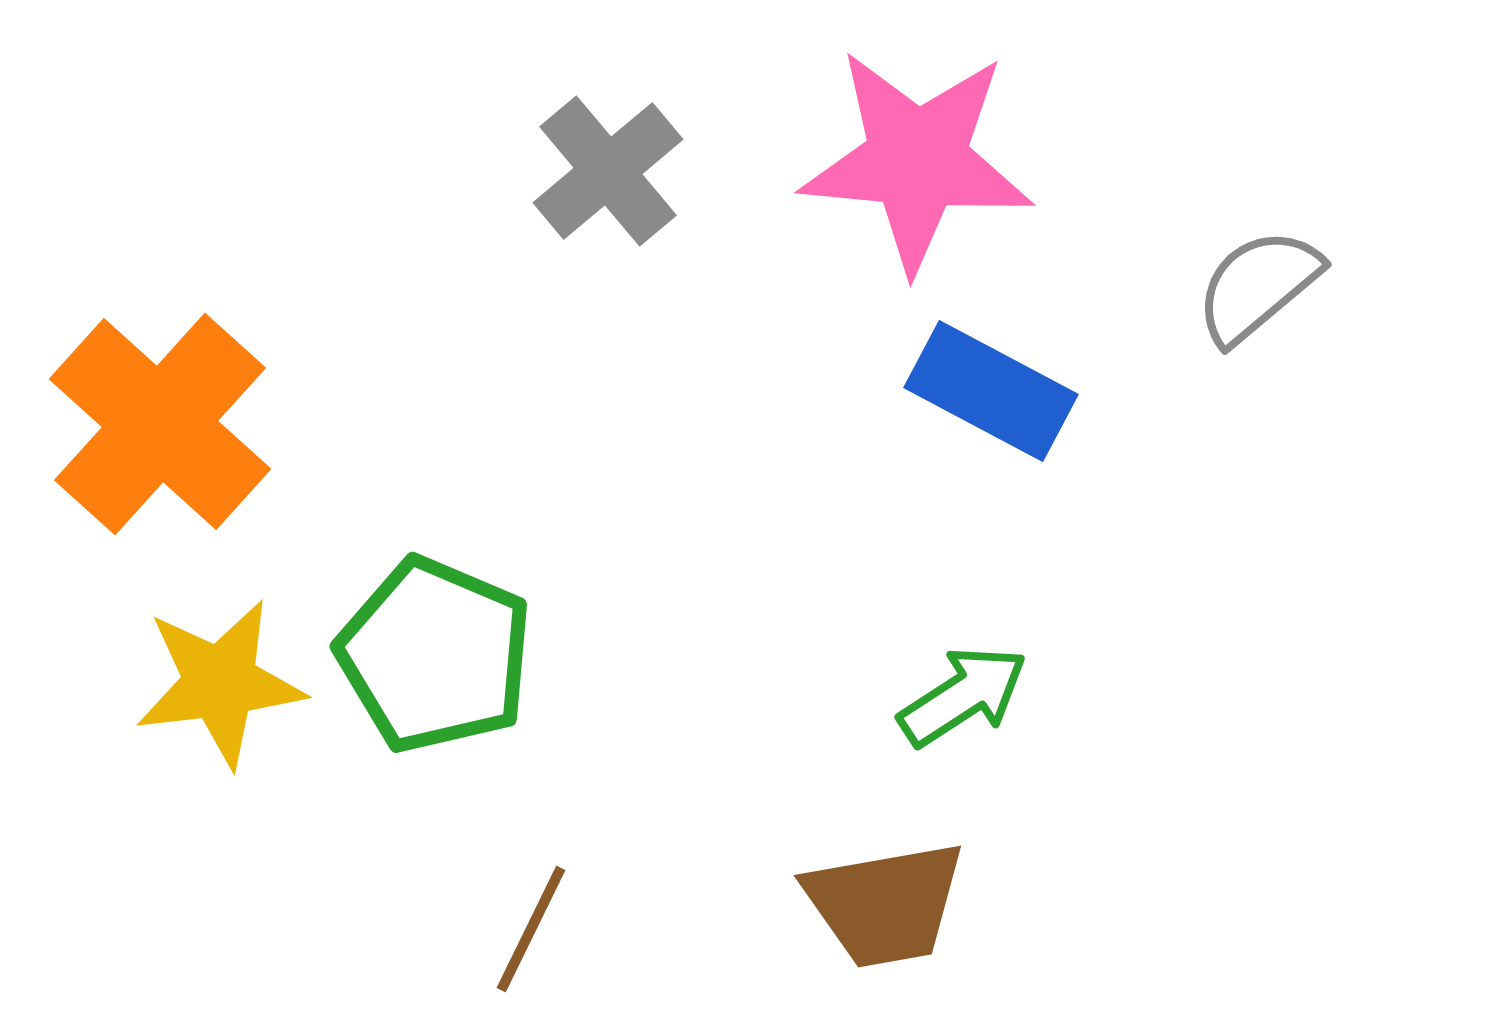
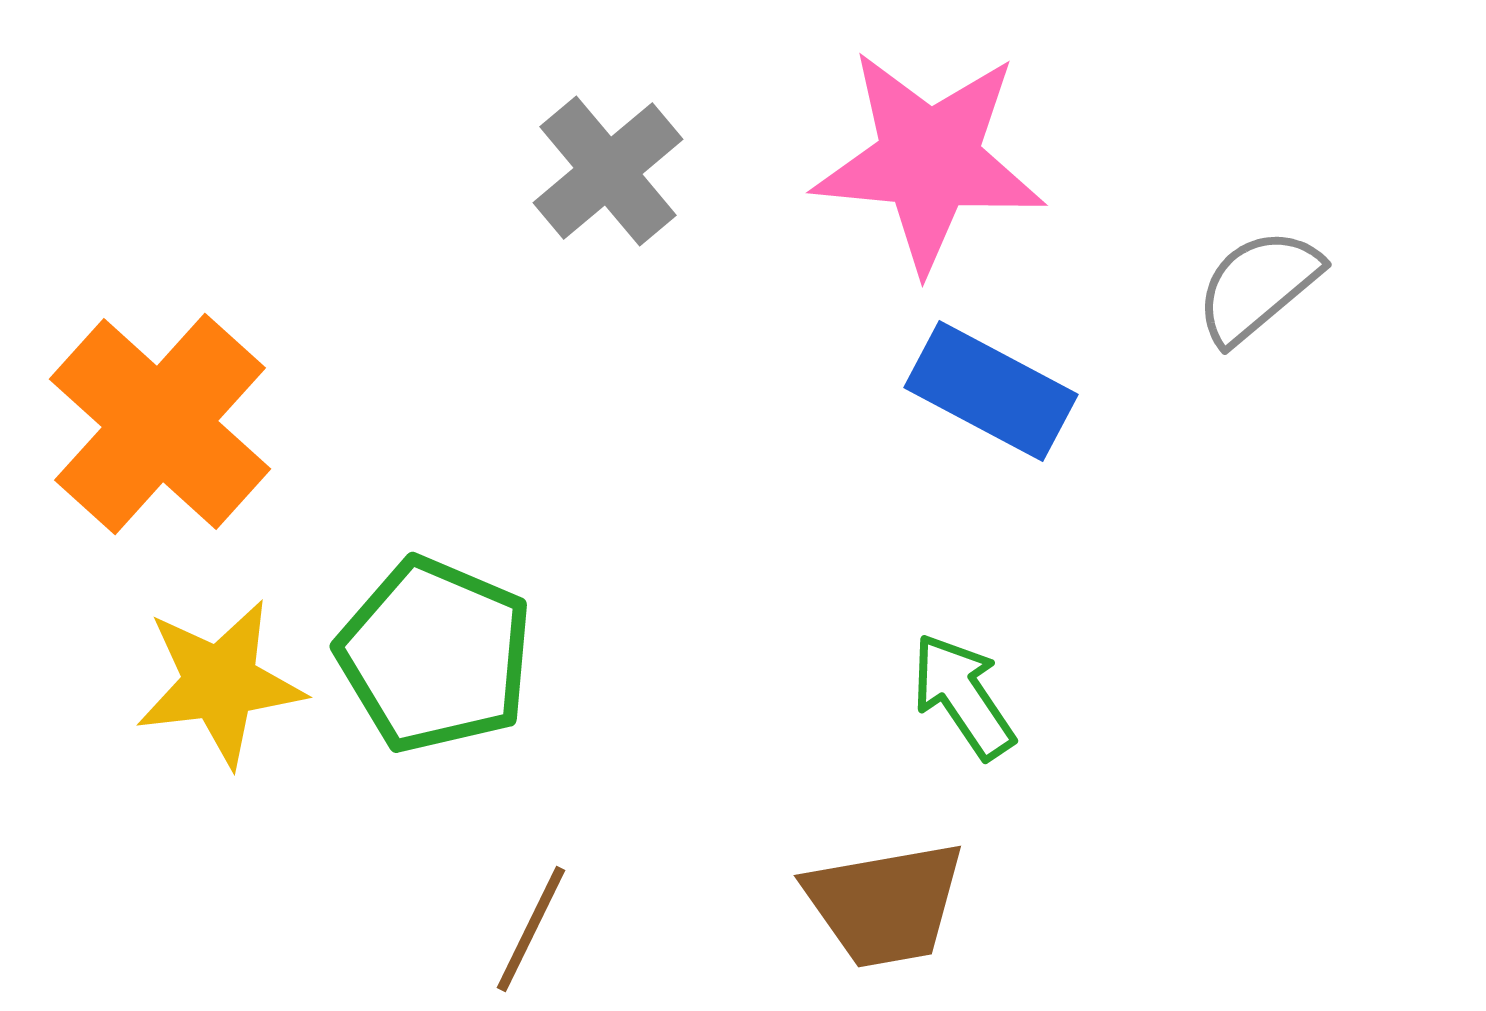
pink star: moved 12 px right
green arrow: rotated 91 degrees counterclockwise
